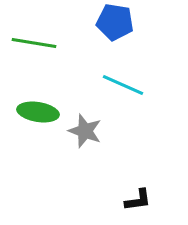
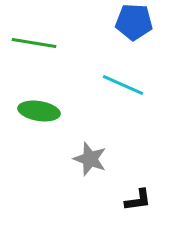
blue pentagon: moved 19 px right; rotated 6 degrees counterclockwise
green ellipse: moved 1 px right, 1 px up
gray star: moved 5 px right, 28 px down
